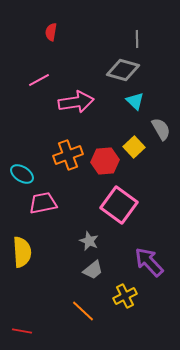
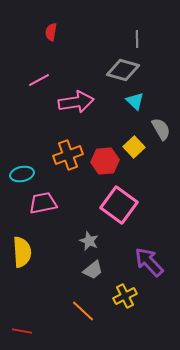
cyan ellipse: rotated 45 degrees counterclockwise
